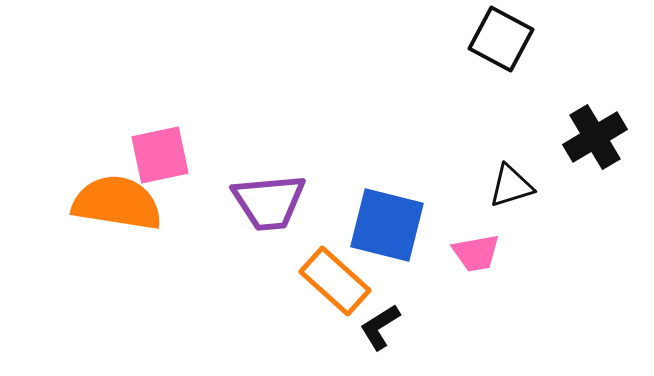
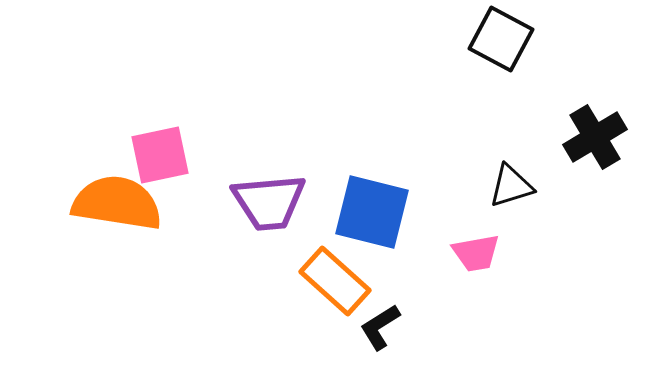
blue square: moved 15 px left, 13 px up
